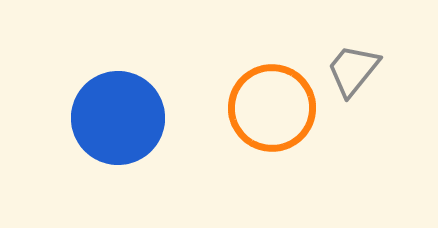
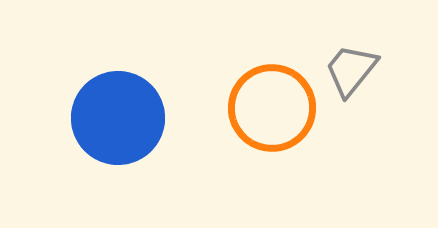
gray trapezoid: moved 2 px left
